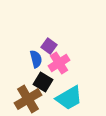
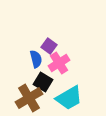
brown cross: moved 1 px right, 1 px up
